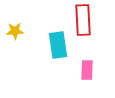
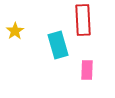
yellow star: rotated 30 degrees counterclockwise
cyan rectangle: rotated 8 degrees counterclockwise
